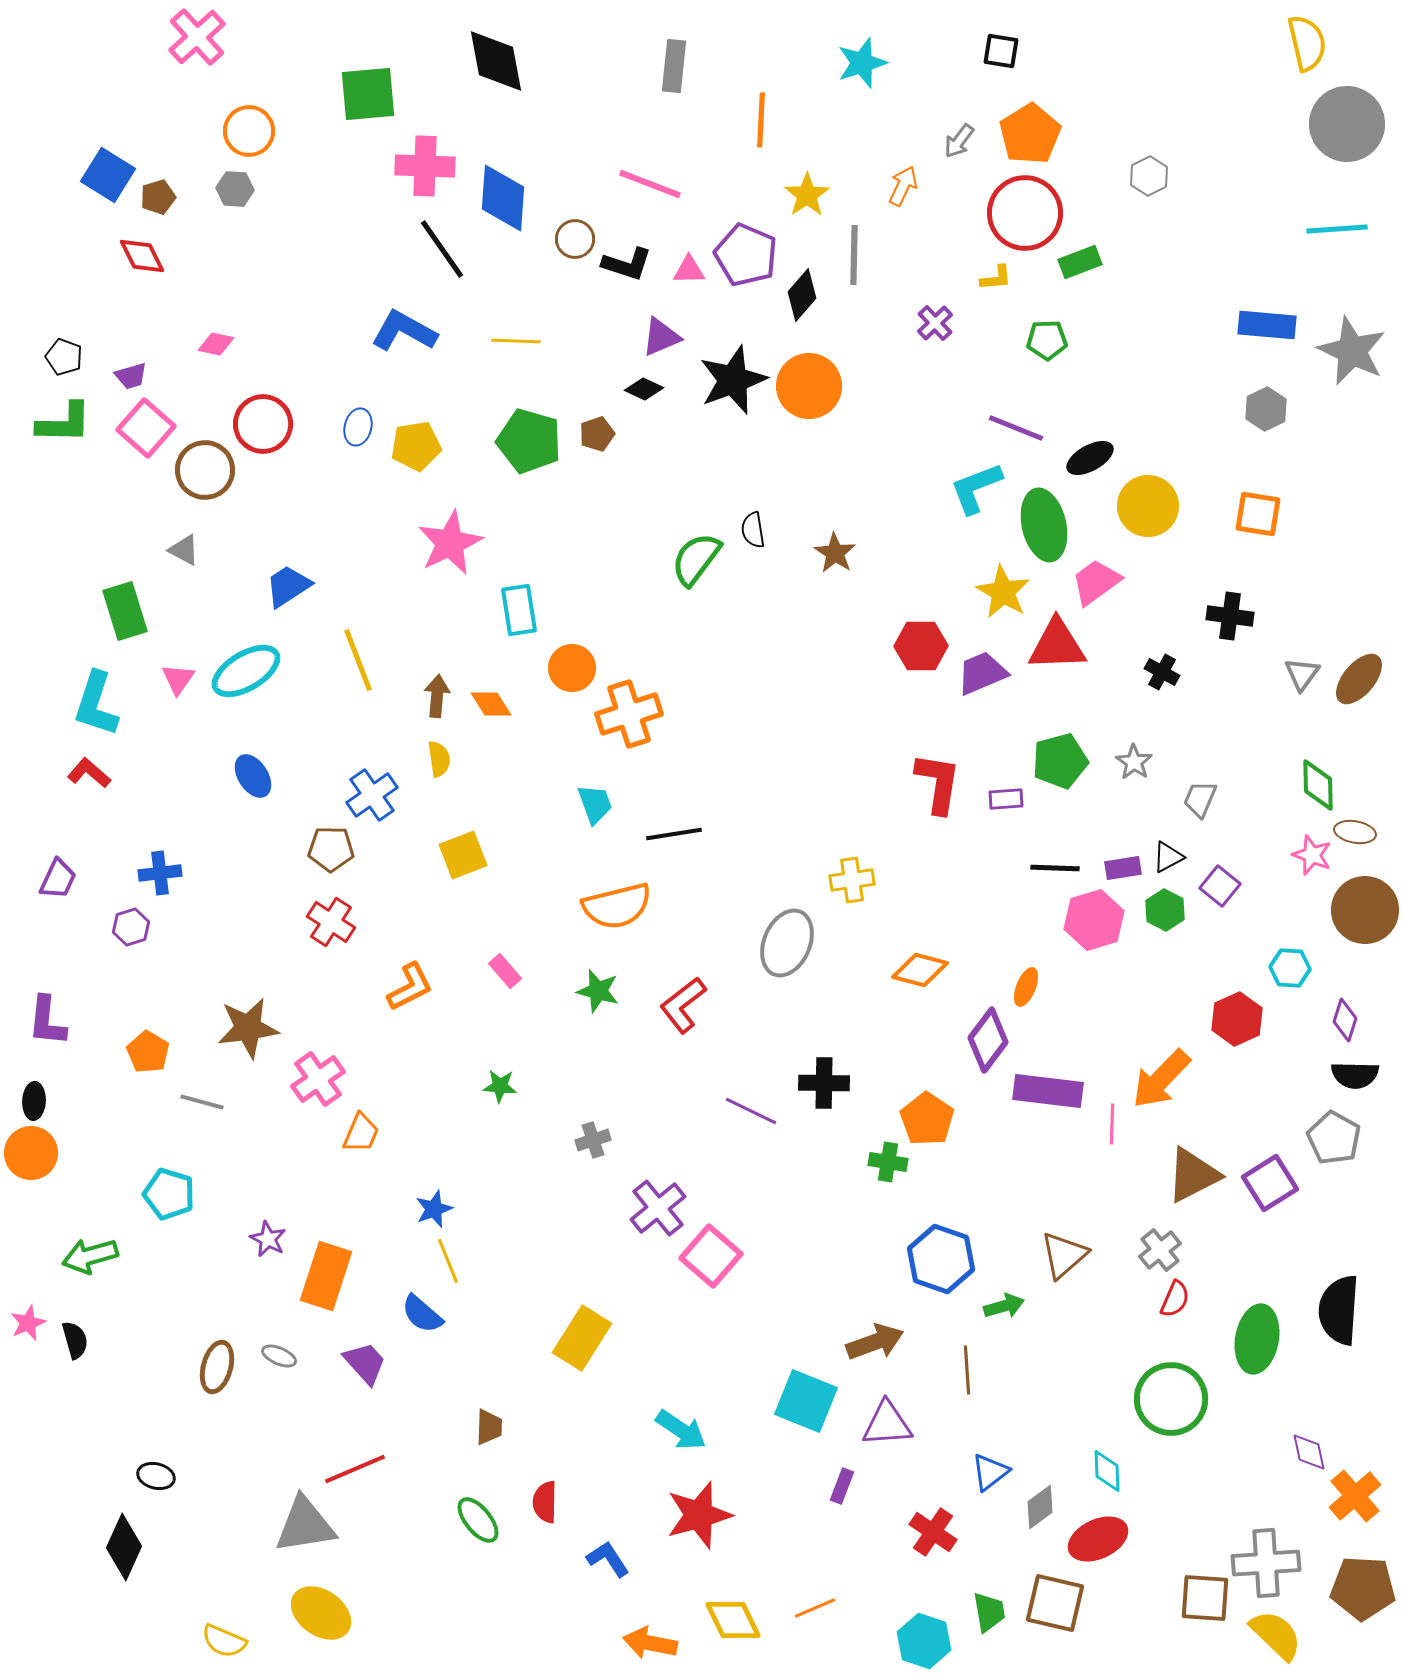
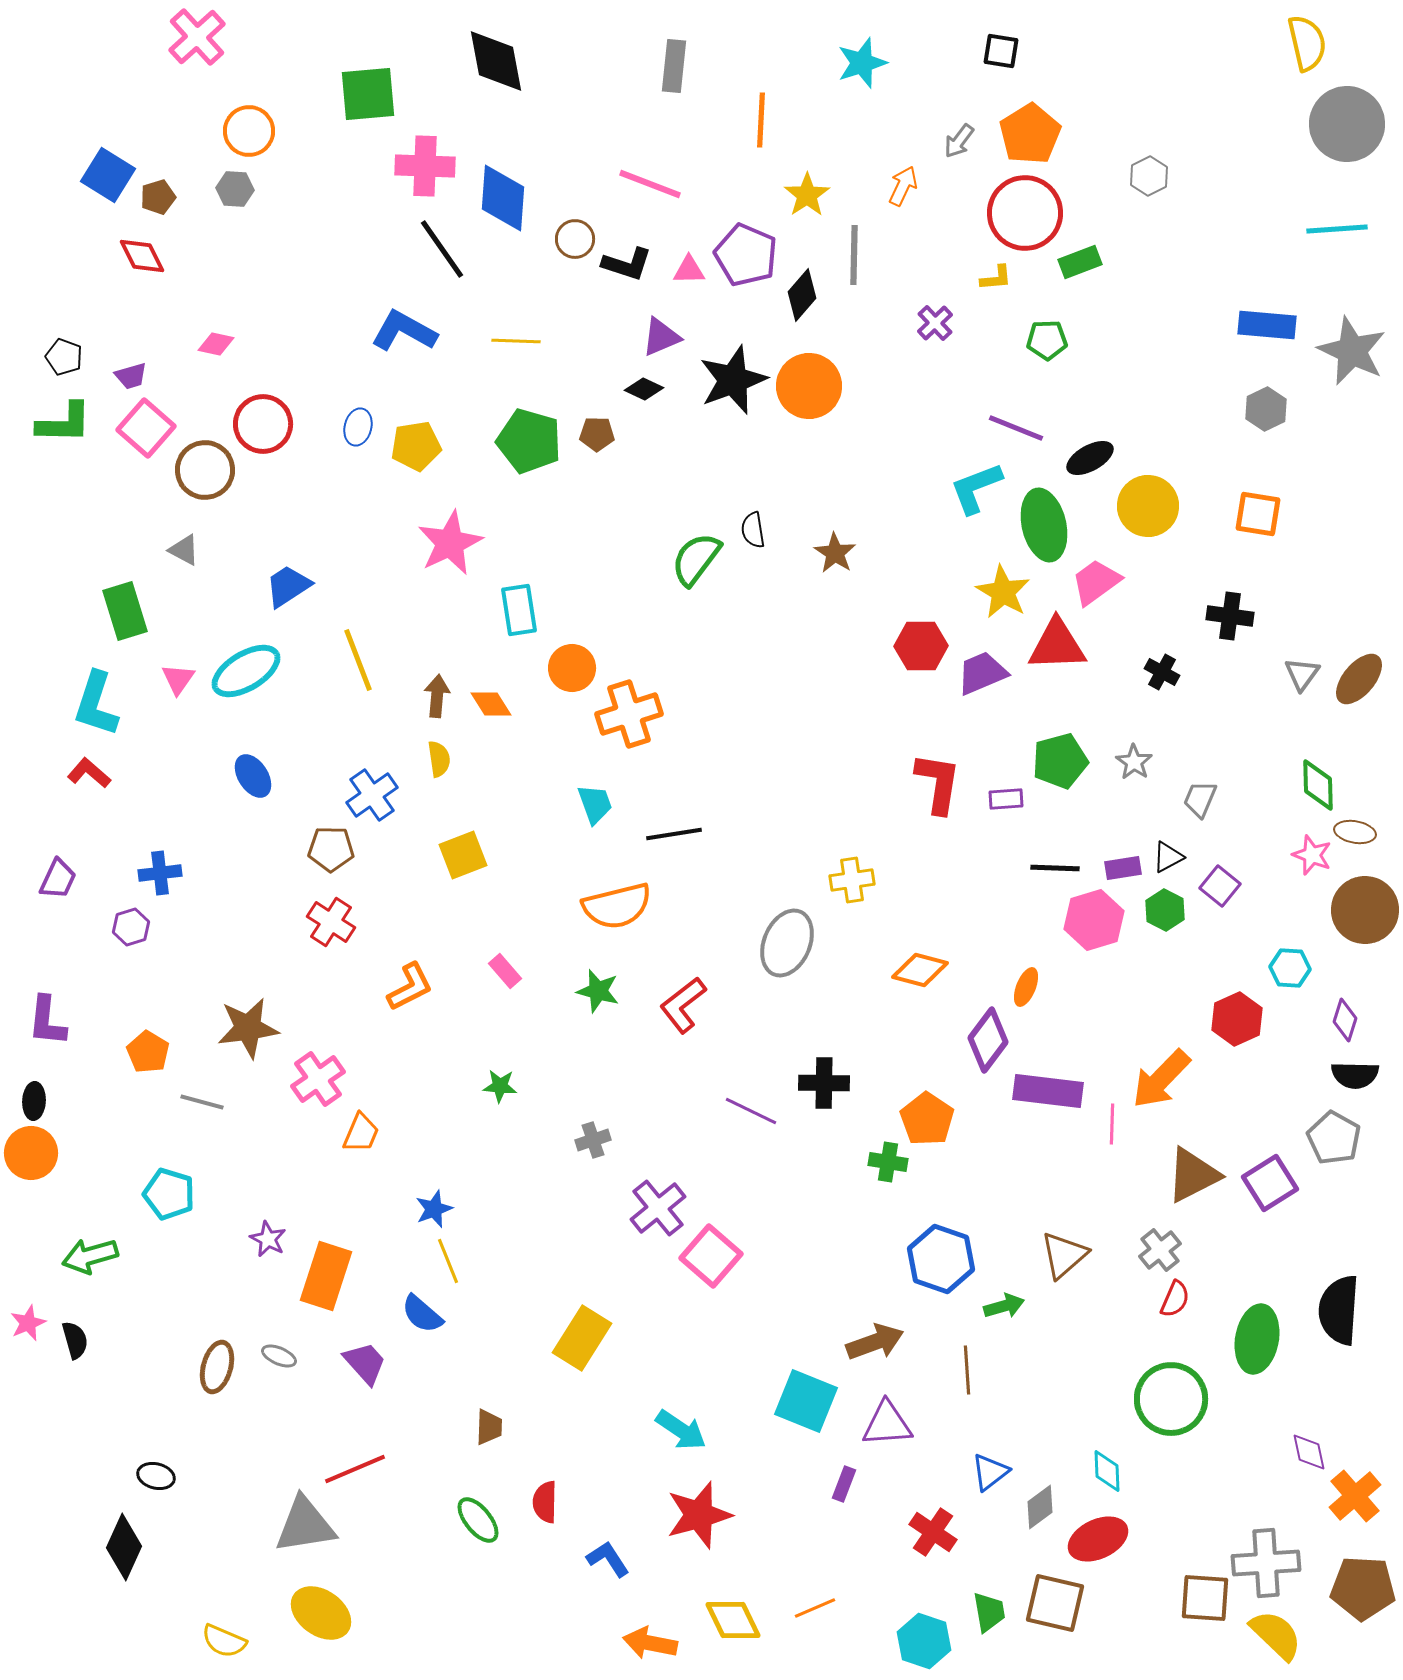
brown pentagon at (597, 434): rotated 20 degrees clockwise
purple rectangle at (842, 1486): moved 2 px right, 2 px up
